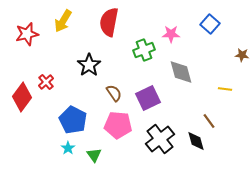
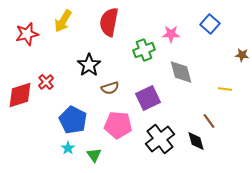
brown semicircle: moved 4 px left, 5 px up; rotated 108 degrees clockwise
red diamond: moved 2 px left, 2 px up; rotated 36 degrees clockwise
